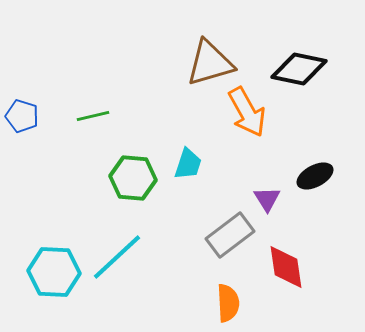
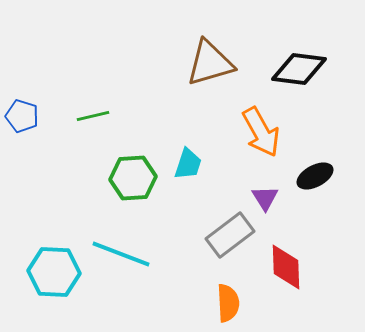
black diamond: rotated 4 degrees counterclockwise
orange arrow: moved 14 px right, 20 px down
green hexagon: rotated 9 degrees counterclockwise
purple triangle: moved 2 px left, 1 px up
cyan line: moved 4 px right, 3 px up; rotated 64 degrees clockwise
red diamond: rotated 6 degrees clockwise
